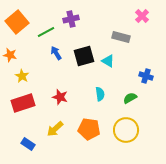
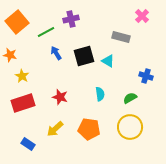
yellow circle: moved 4 px right, 3 px up
